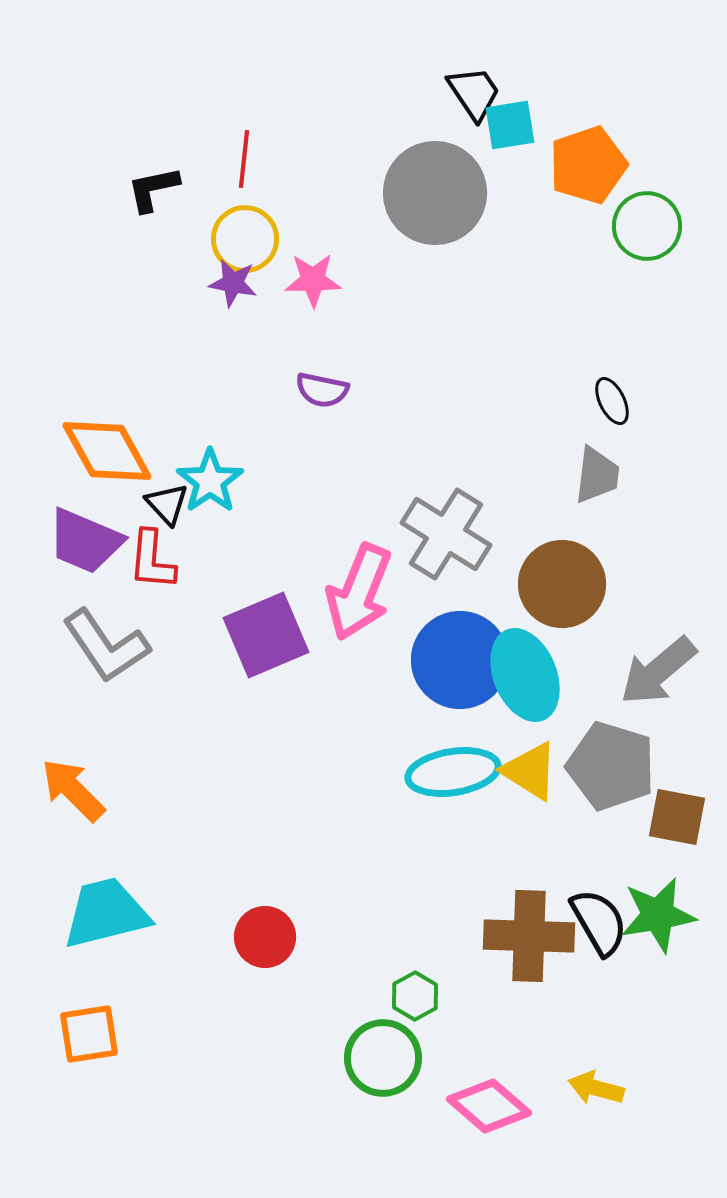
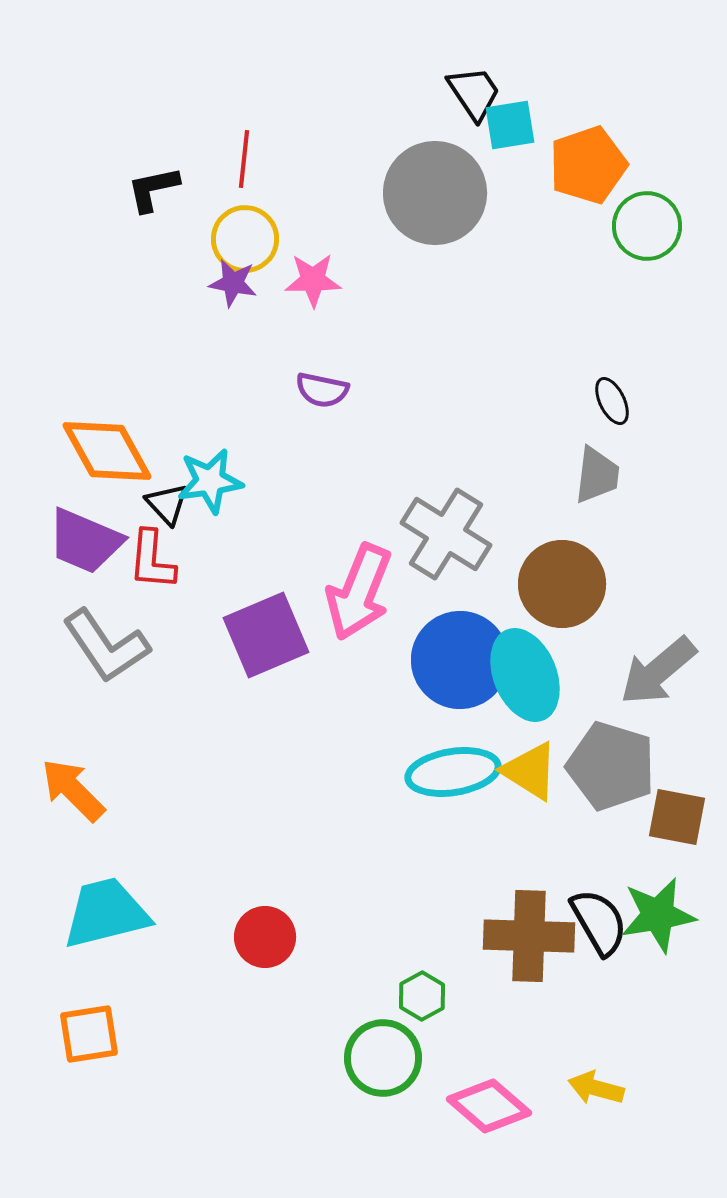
cyan star at (210, 481): rotated 26 degrees clockwise
green hexagon at (415, 996): moved 7 px right
